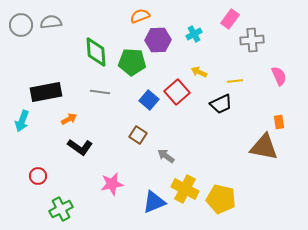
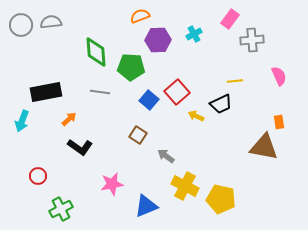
green pentagon: moved 1 px left, 5 px down
yellow arrow: moved 3 px left, 44 px down
orange arrow: rotated 14 degrees counterclockwise
yellow cross: moved 3 px up
blue triangle: moved 8 px left, 4 px down
